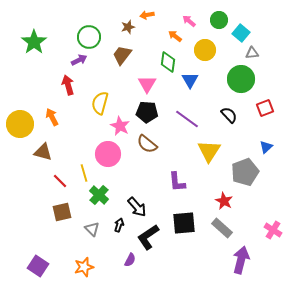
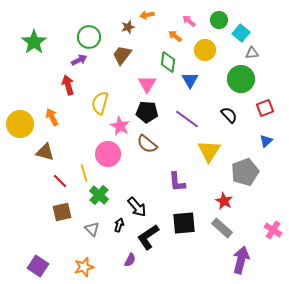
blue triangle at (266, 147): moved 6 px up
brown triangle at (43, 152): moved 2 px right
